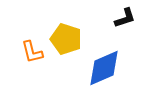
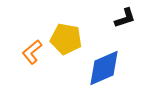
yellow pentagon: rotated 8 degrees counterclockwise
orange L-shape: rotated 65 degrees clockwise
